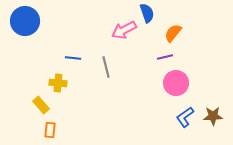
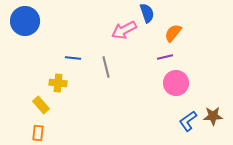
blue L-shape: moved 3 px right, 4 px down
orange rectangle: moved 12 px left, 3 px down
